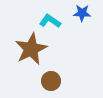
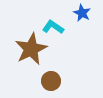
blue star: rotated 24 degrees clockwise
cyan L-shape: moved 3 px right, 6 px down
